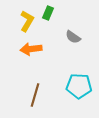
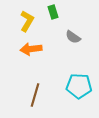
green rectangle: moved 5 px right, 1 px up; rotated 40 degrees counterclockwise
